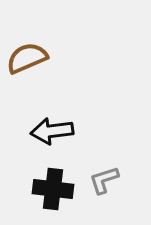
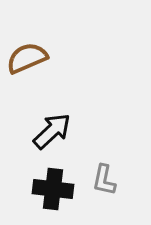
black arrow: rotated 144 degrees clockwise
gray L-shape: rotated 60 degrees counterclockwise
